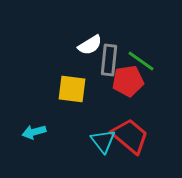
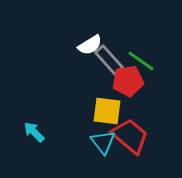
gray rectangle: rotated 48 degrees counterclockwise
yellow square: moved 35 px right, 22 px down
cyan arrow: rotated 60 degrees clockwise
cyan triangle: moved 1 px down
